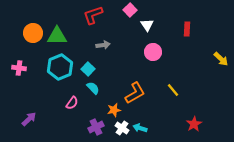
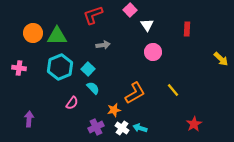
purple arrow: rotated 42 degrees counterclockwise
